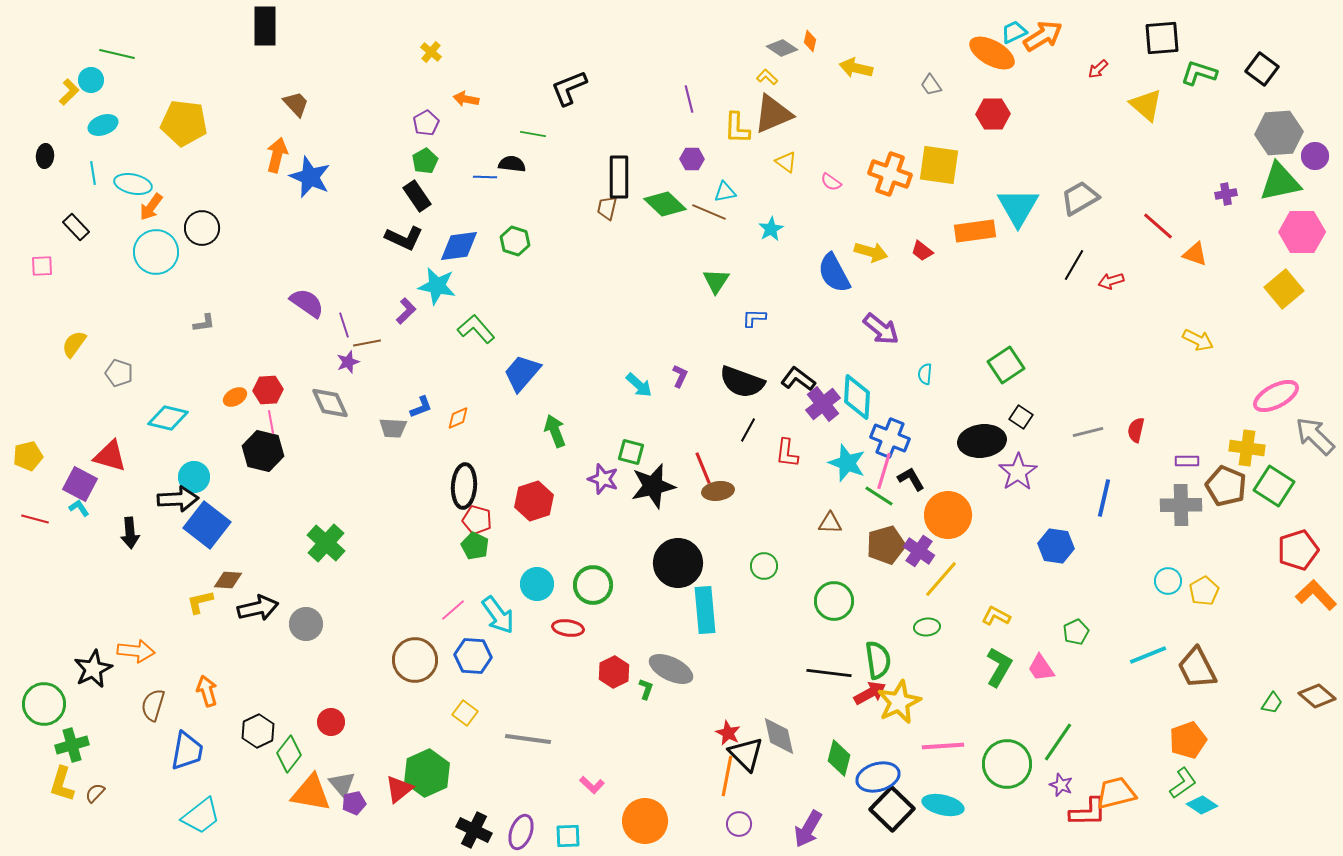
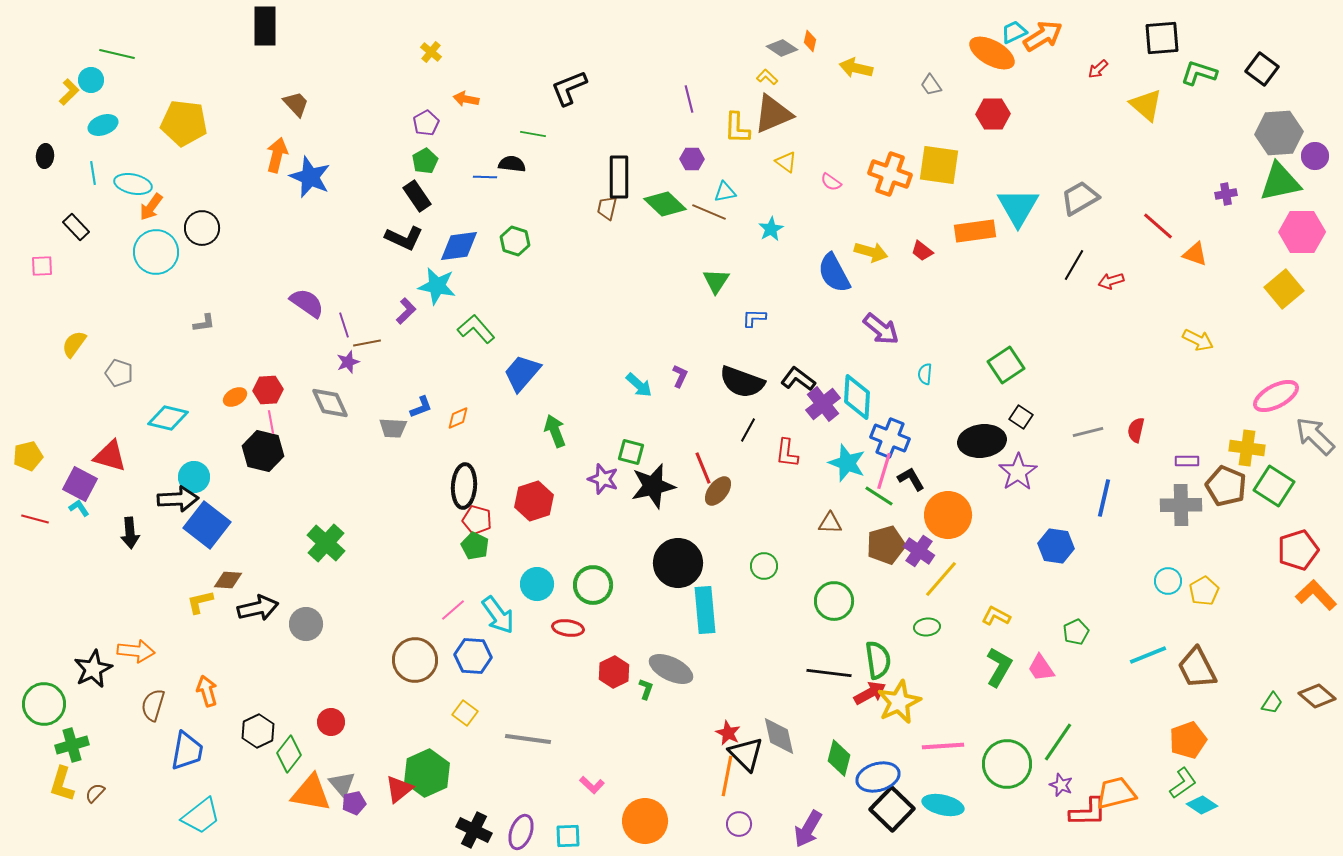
brown ellipse at (718, 491): rotated 44 degrees counterclockwise
